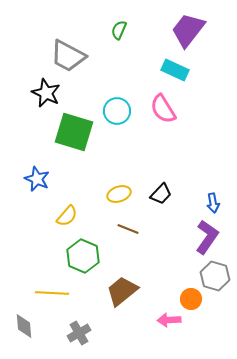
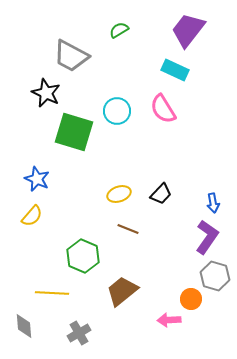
green semicircle: rotated 36 degrees clockwise
gray trapezoid: moved 3 px right
yellow semicircle: moved 35 px left
